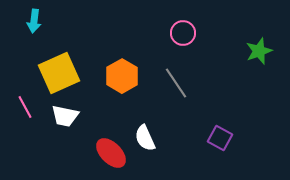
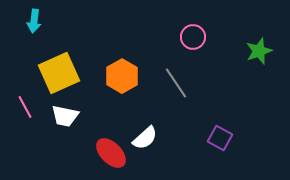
pink circle: moved 10 px right, 4 px down
white semicircle: rotated 108 degrees counterclockwise
